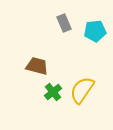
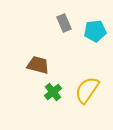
brown trapezoid: moved 1 px right, 1 px up
yellow semicircle: moved 5 px right
